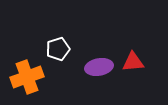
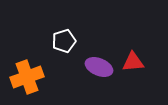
white pentagon: moved 6 px right, 8 px up
purple ellipse: rotated 32 degrees clockwise
